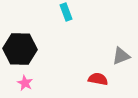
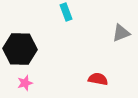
gray triangle: moved 23 px up
pink star: rotated 28 degrees clockwise
